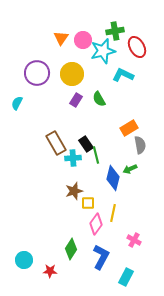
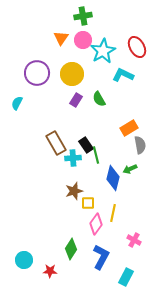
green cross: moved 32 px left, 15 px up
cyan star: rotated 15 degrees counterclockwise
black rectangle: moved 1 px down
